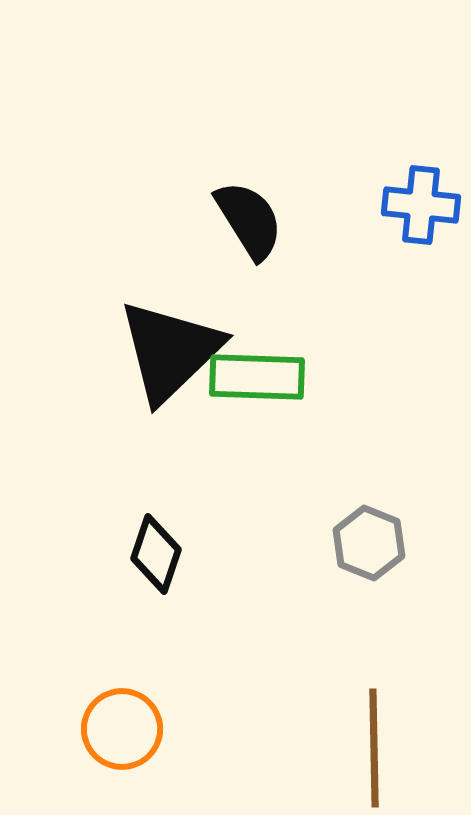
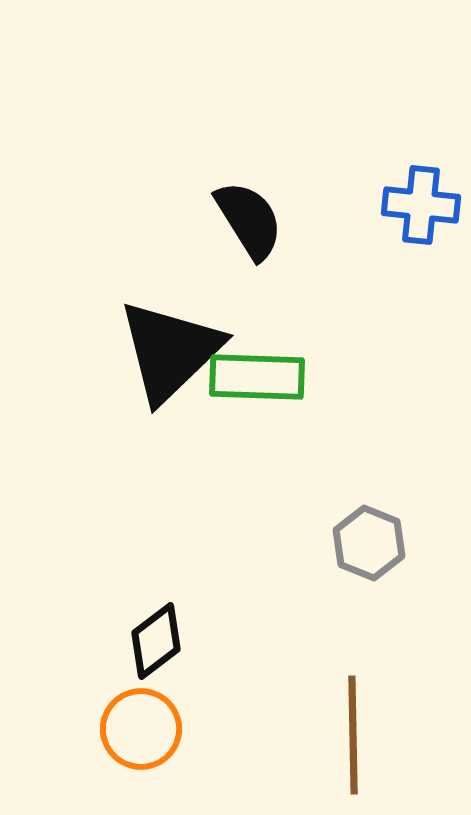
black diamond: moved 87 px down; rotated 34 degrees clockwise
orange circle: moved 19 px right
brown line: moved 21 px left, 13 px up
